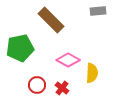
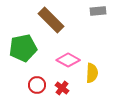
green pentagon: moved 3 px right
